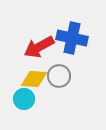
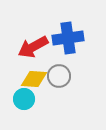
blue cross: moved 4 px left; rotated 20 degrees counterclockwise
red arrow: moved 6 px left
